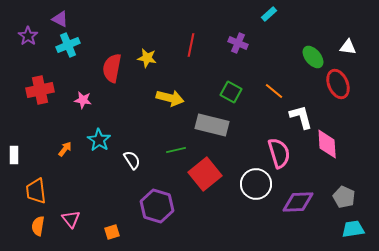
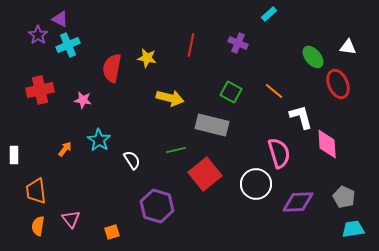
purple star: moved 10 px right, 1 px up
